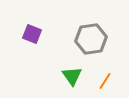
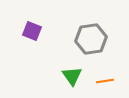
purple square: moved 3 px up
orange line: rotated 48 degrees clockwise
